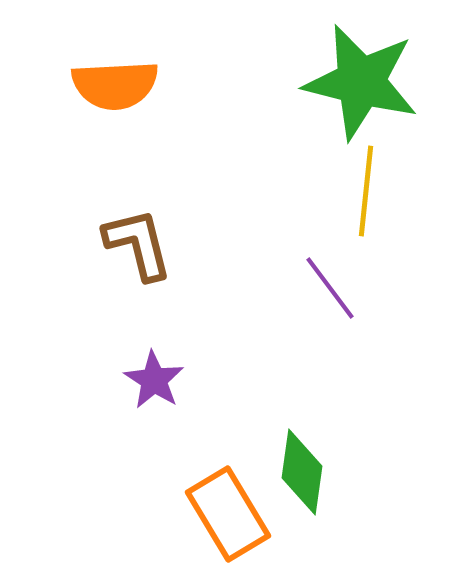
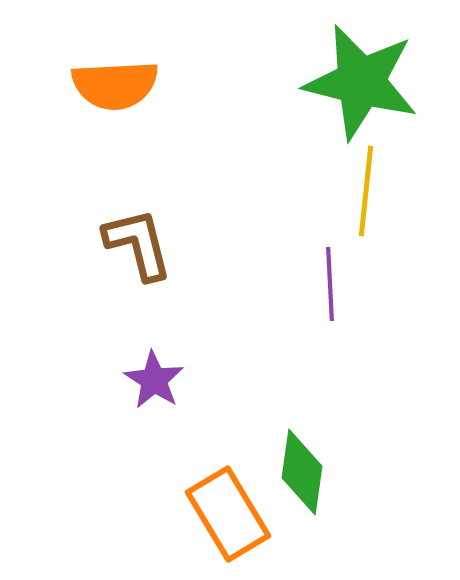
purple line: moved 4 px up; rotated 34 degrees clockwise
